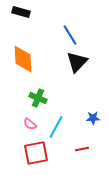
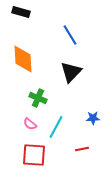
black triangle: moved 6 px left, 10 px down
red square: moved 2 px left, 2 px down; rotated 15 degrees clockwise
